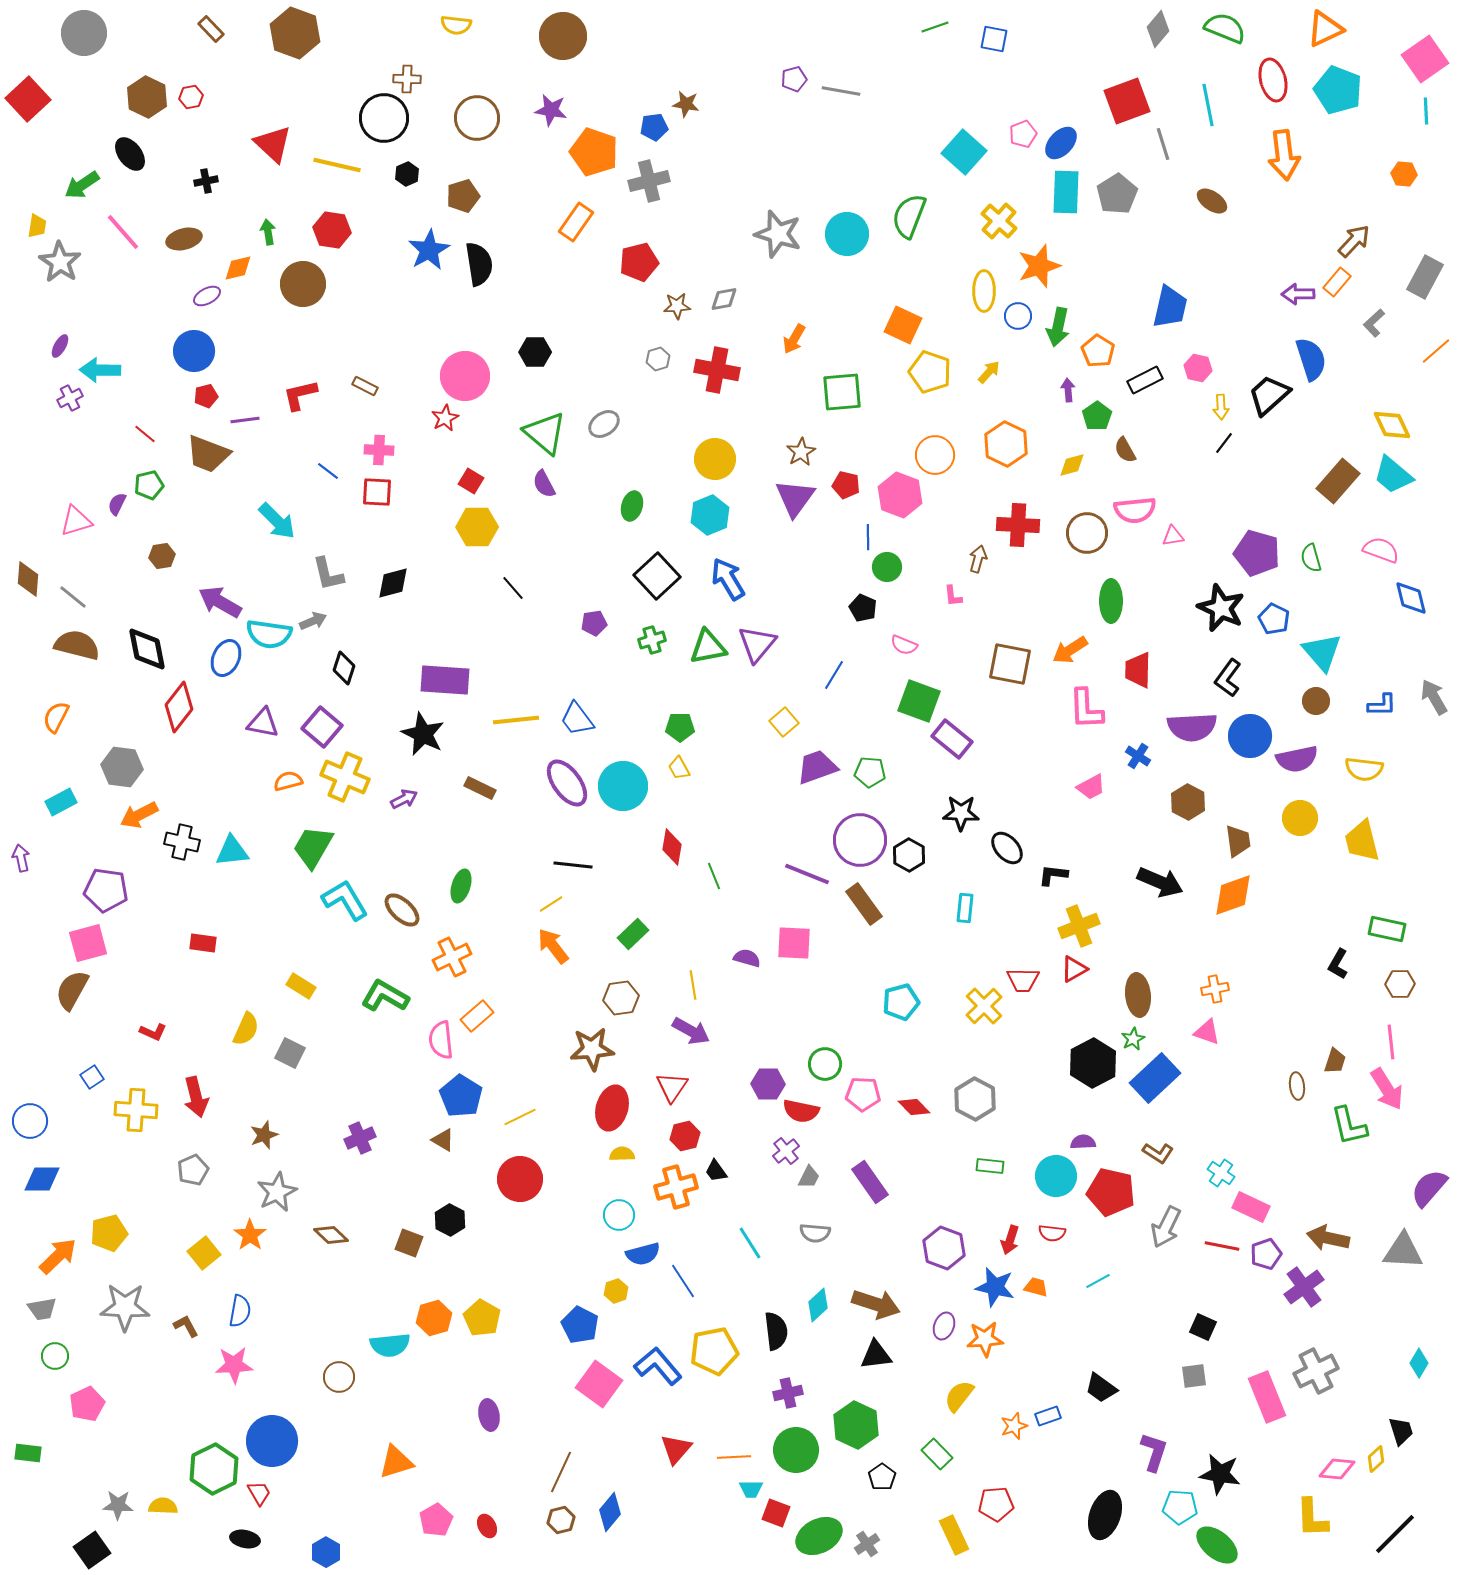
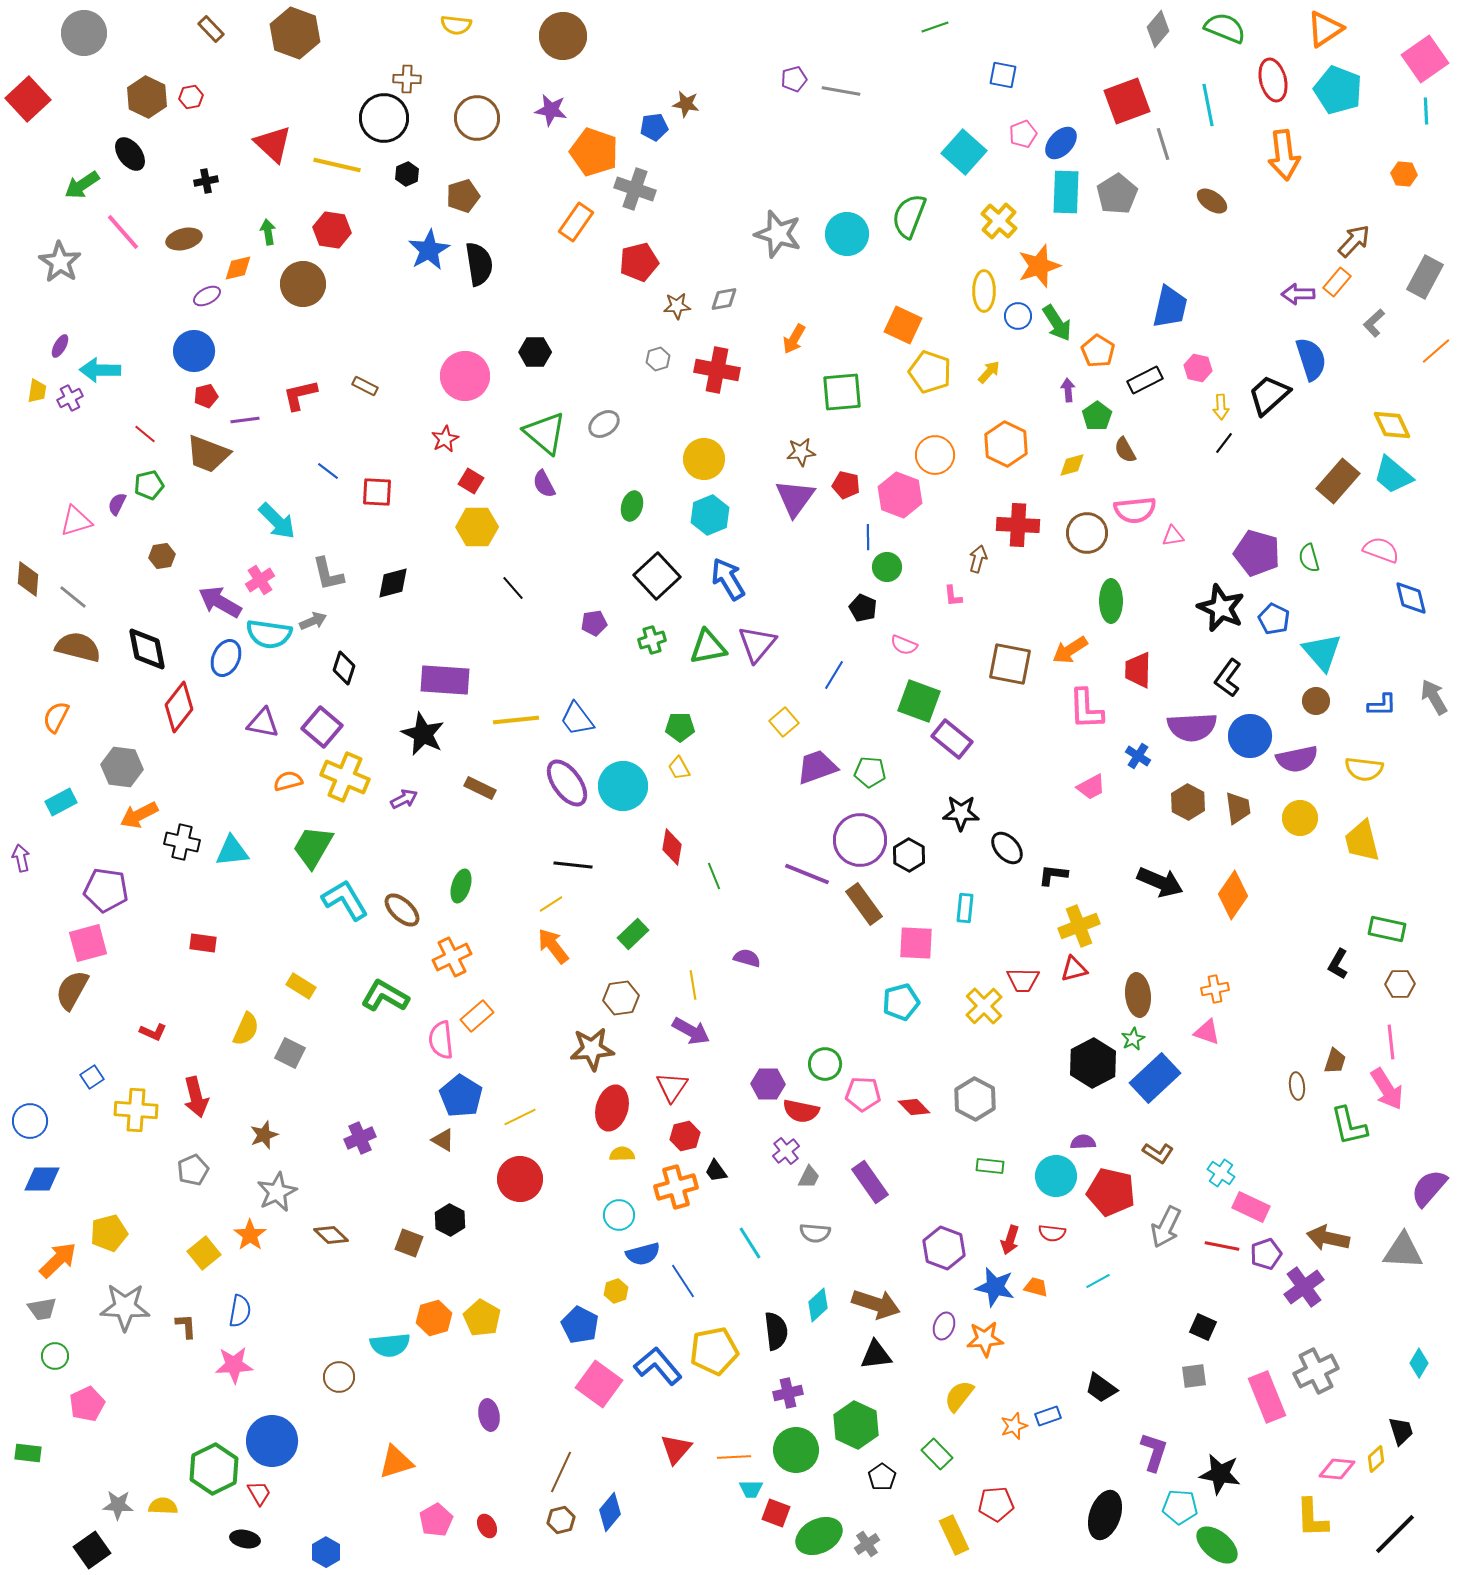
orange triangle at (1325, 29): rotated 9 degrees counterclockwise
blue square at (994, 39): moved 9 px right, 36 px down
gray cross at (649, 181): moved 14 px left, 8 px down; rotated 33 degrees clockwise
yellow trapezoid at (37, 226): moved 165 px down
green arrow at (1058, 327): moved 1 px left, 4 px up; rotated 45 degrees counterclockwise
red star at (445, 418): moved 21 px down
pink cross at (379, 450): moved 119 px left, 130 px down; rotated 36 degrees counterclockwise
brown star at (801, 452): rotated 24 degrees clockwise
yellow circle at (715, 459): moved 11 px left
green semicircle at (1311, 558): moved 2 px left
brown semicircle at (77, 645): moved 1 px right, 2 px down
brown trapezoid at (1238, 841): moved 33 px up
orange diamond at (1233, 895): rotated 36 degrees counterclockwise
pink square at (794, 943): moved 122 px right
red triangle at (1074, 969): rotated 16 degrees clockwise
orange arrow at (58, 1256): moved 4 px down
brown L-shape at (186, 1326): rotated 24 degrees clockwise
